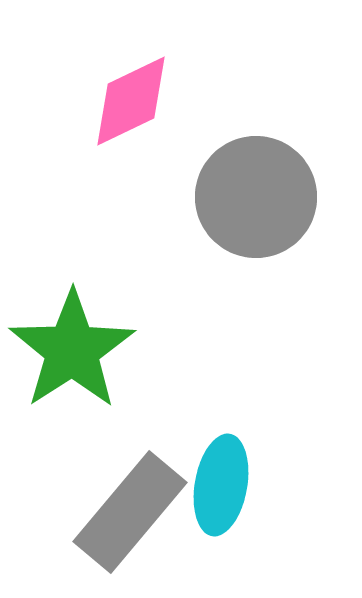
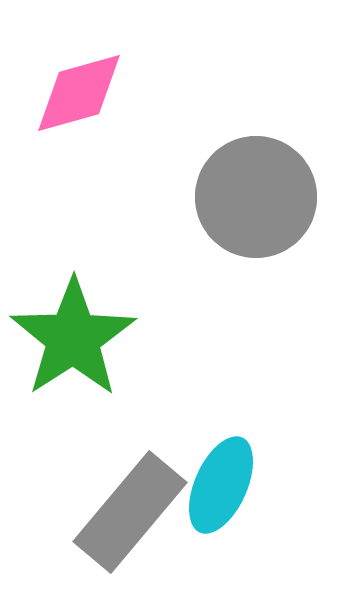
pink diamond: moved 52 px left, 8 px up; rotated 10 degrees clockwise
green star: moved 1 px right, 12 px up
cyan ellipse: rotated 14 degrees clockwise
